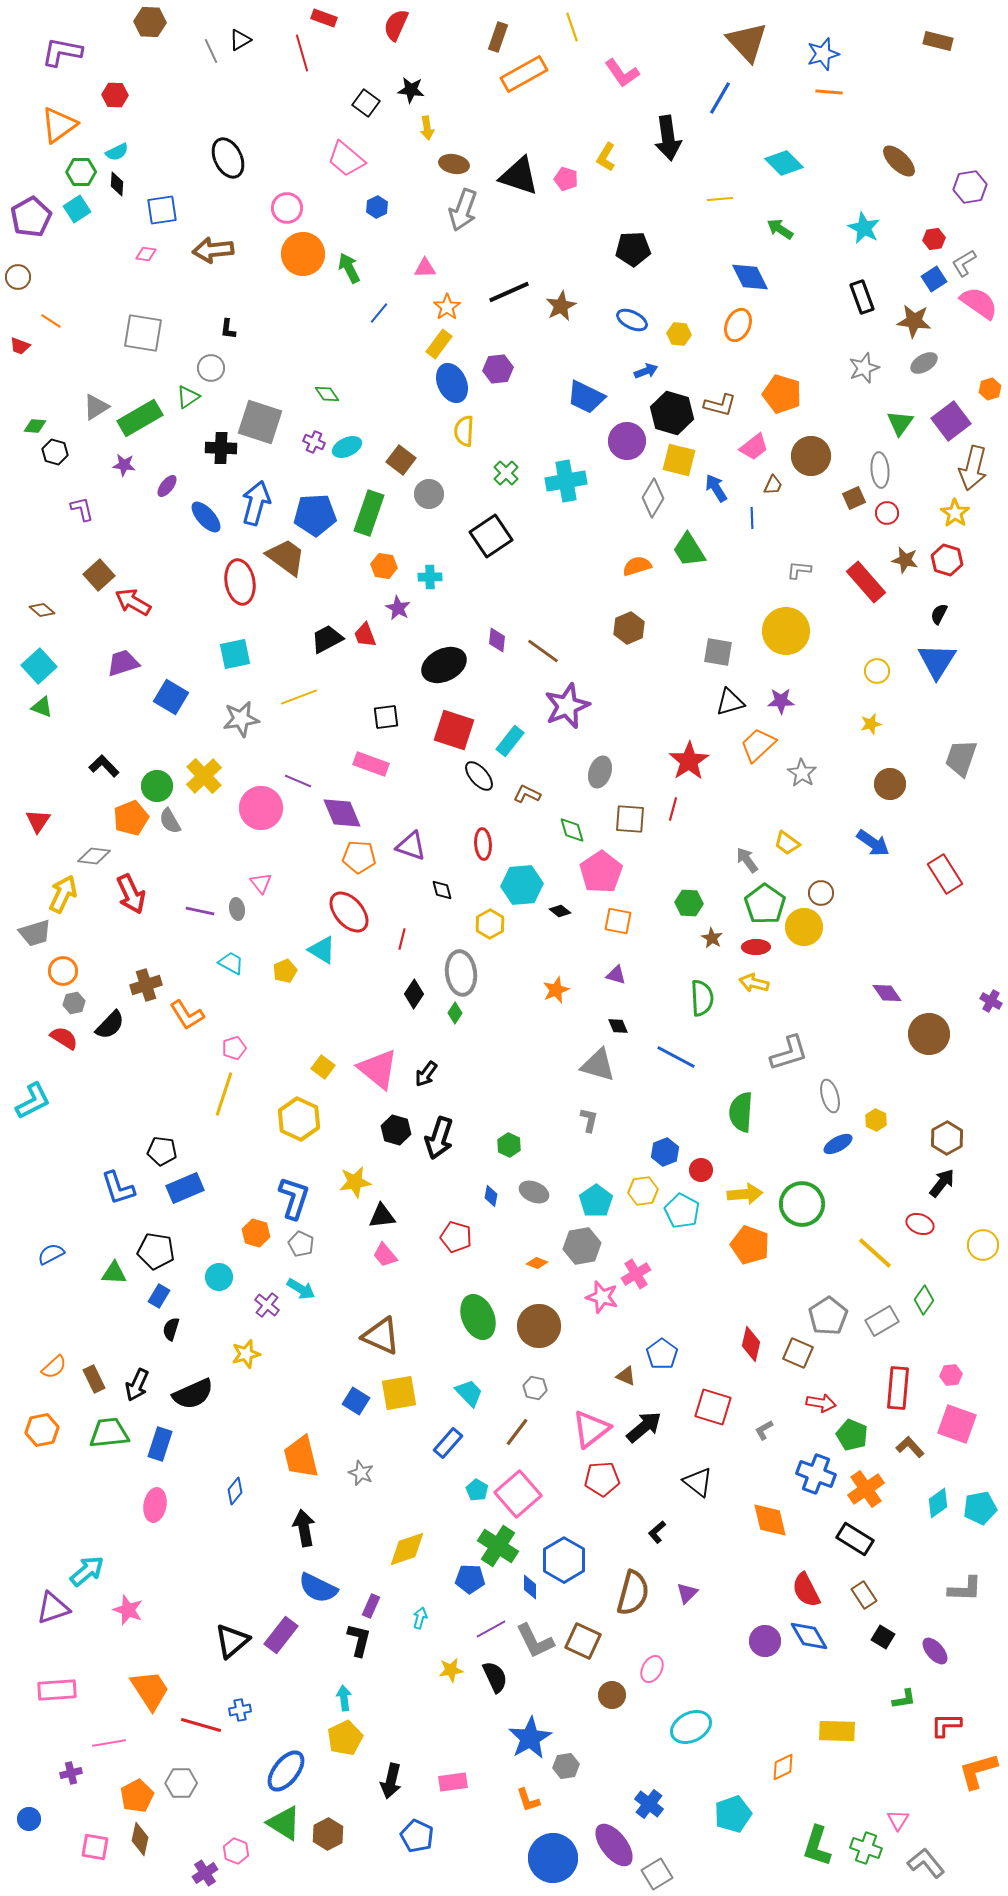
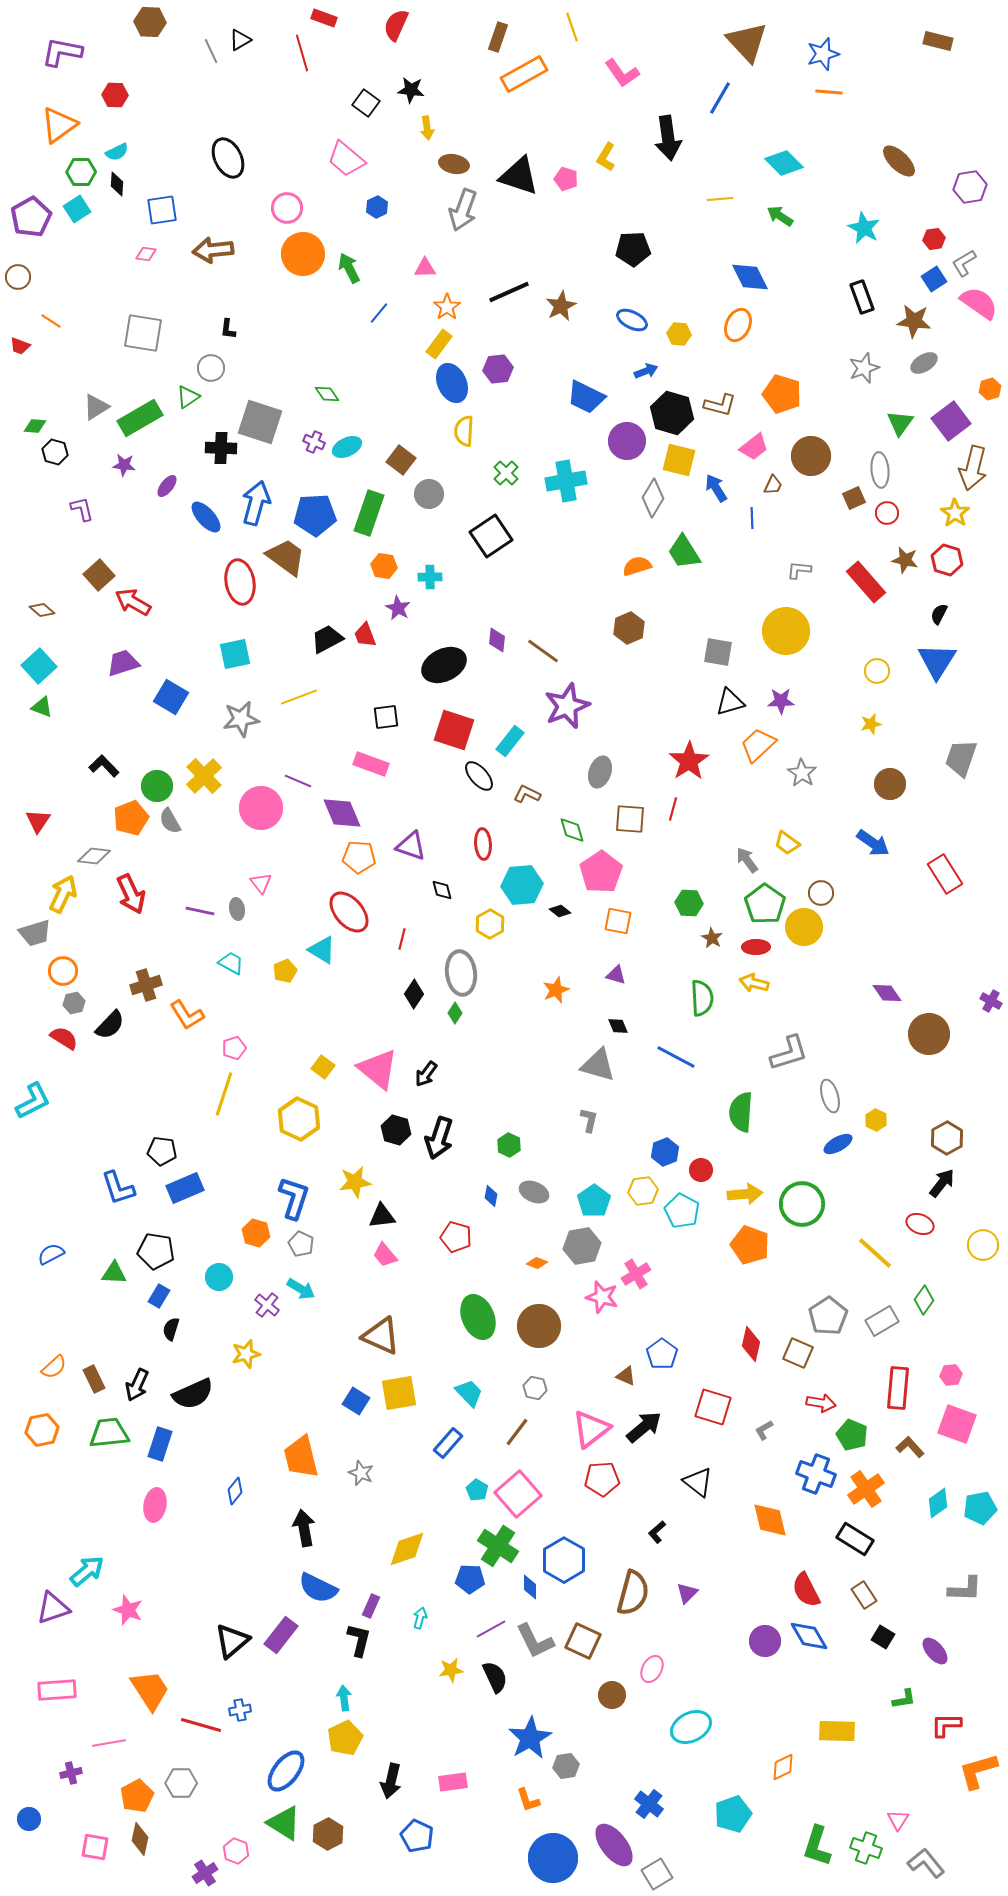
green arrow at (780, 229): moved 13 px up
green trapezoid at (689, 550): moved 5 px left, 2 px down
cyan pentagon at (596, 1201): moved 2 px left
